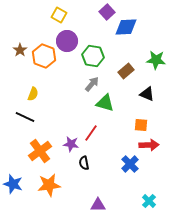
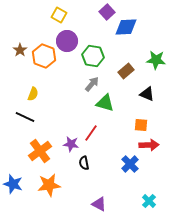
purple triangle: moved 1 px right, 1 px up; rotated 28 degrees clockwise
